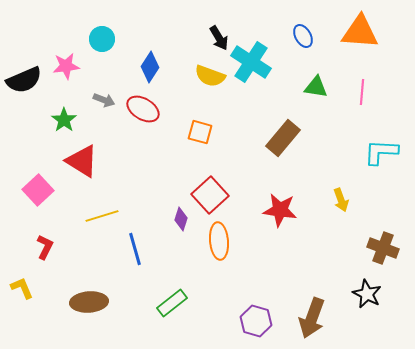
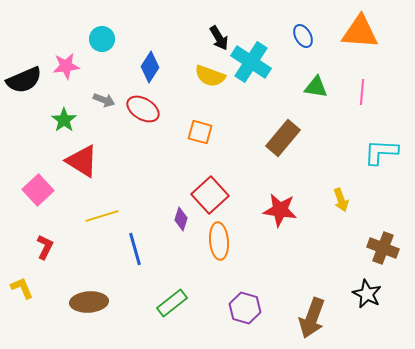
purple hexagon: moved 11 px left, 13 px up
